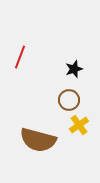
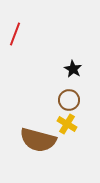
red line: moved 5 px left, 23 px up
black star: moved 1 px left; rotated 24 degrees counterclockwise
yellow cross: moved 12 px left, 1 px up; rotated 24 degrees counterclockwise
